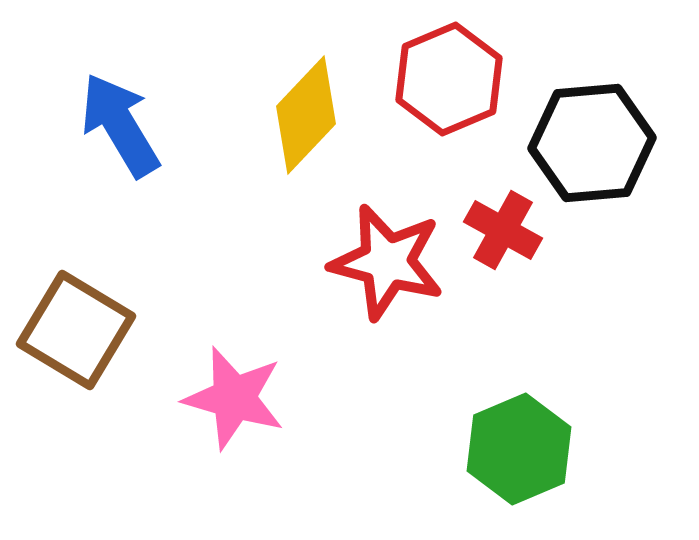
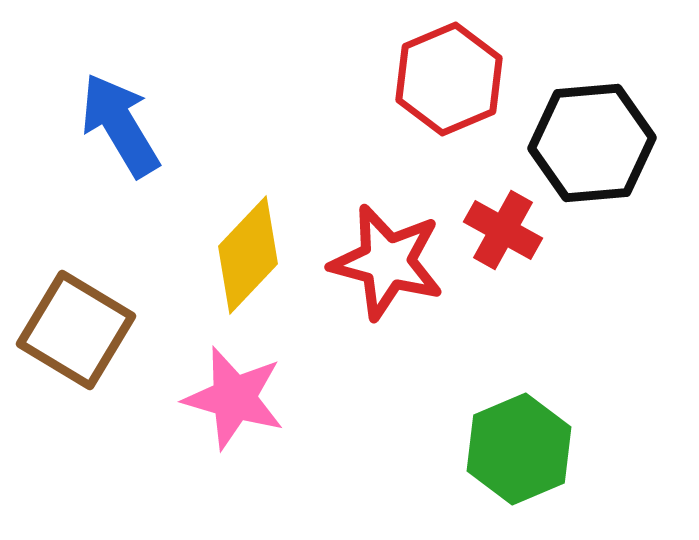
yellow diamond: moved 58 px left, 140 px down
